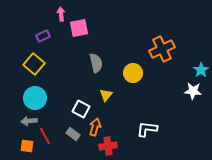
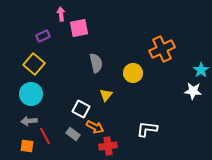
cyan circle: moved 4 px left, 4 px up
orange arrow: rotated 102 degrees clockwise
